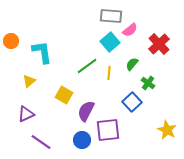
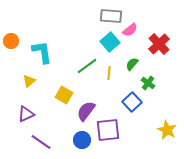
purple semicircle: rotated 10 degrees clockwise
